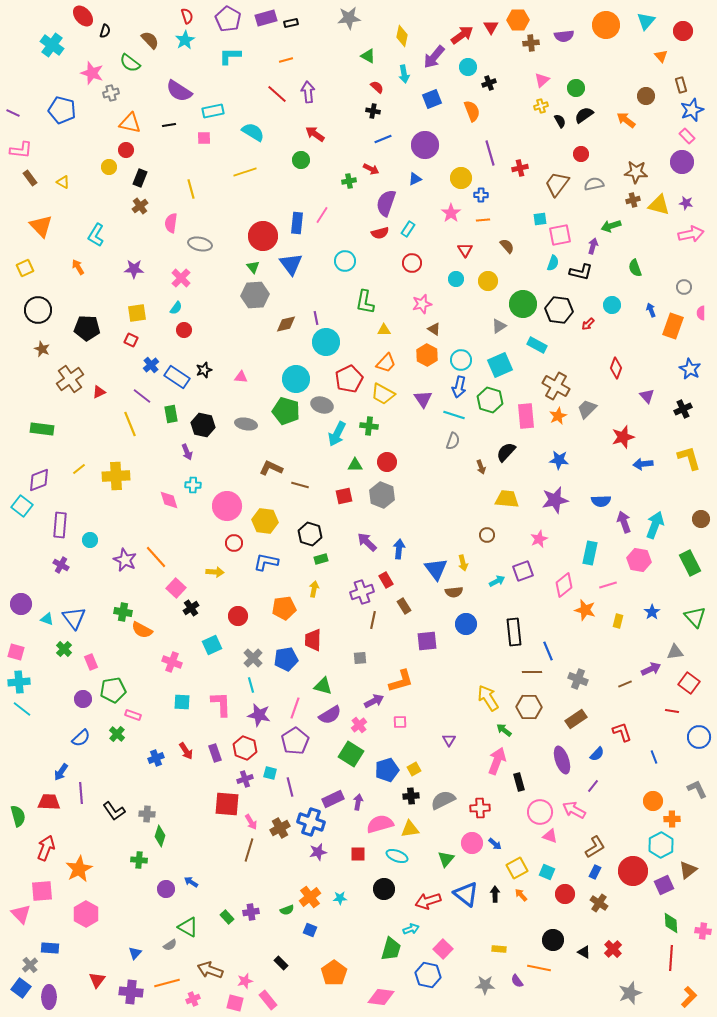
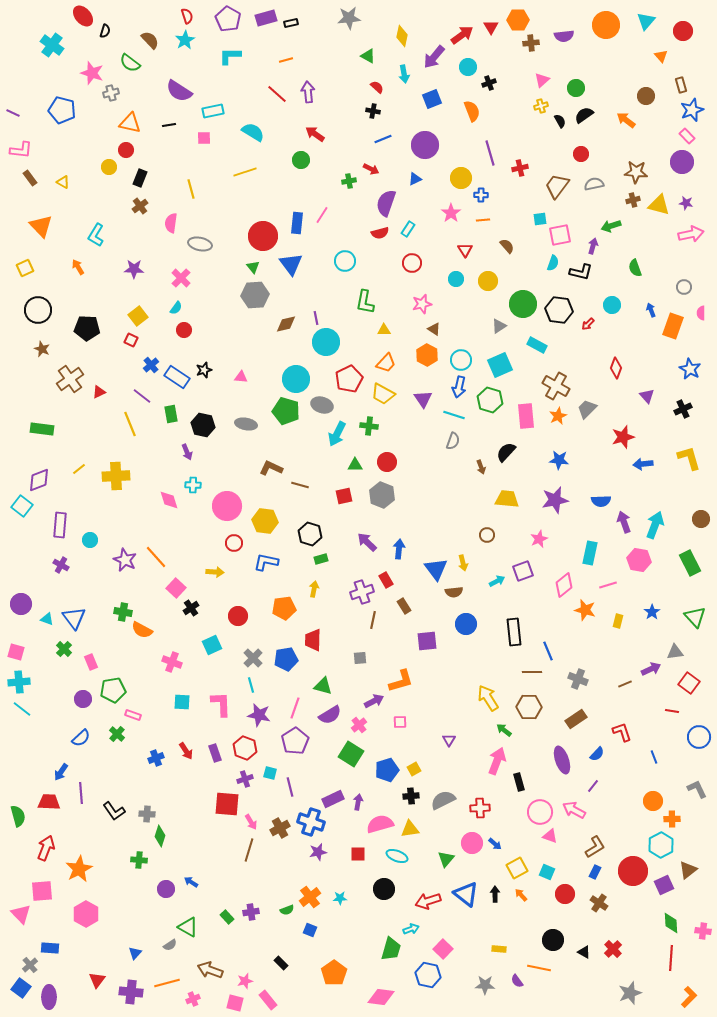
brown trapezoid at (557, 184): moved 2 px down
yellow square at (137, 313): moved 1 px right, 3 px down; rotated 30 degrees counterclockwise
